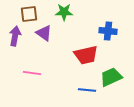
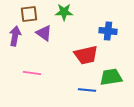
green trapezoid: rotated 15 degrees clockwise
